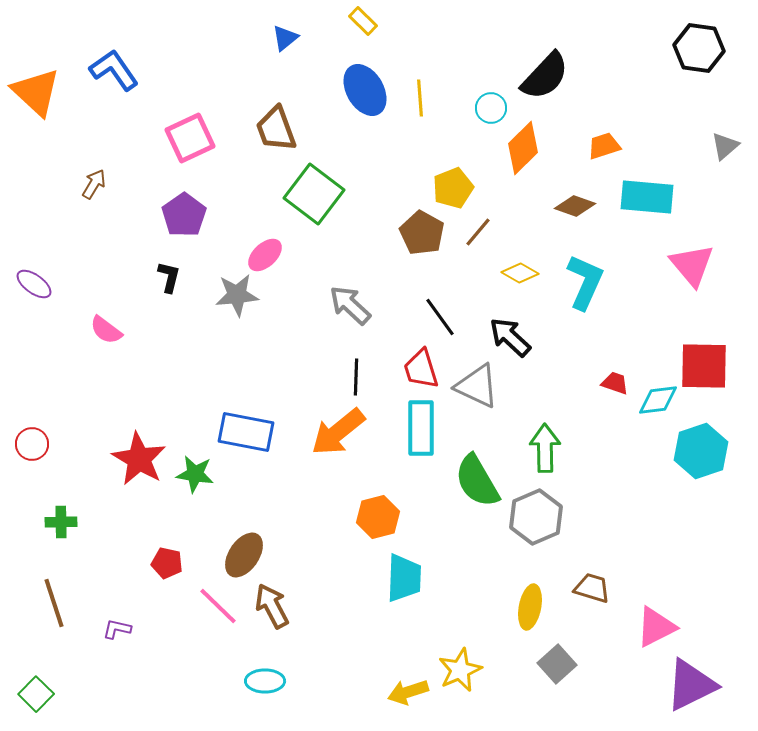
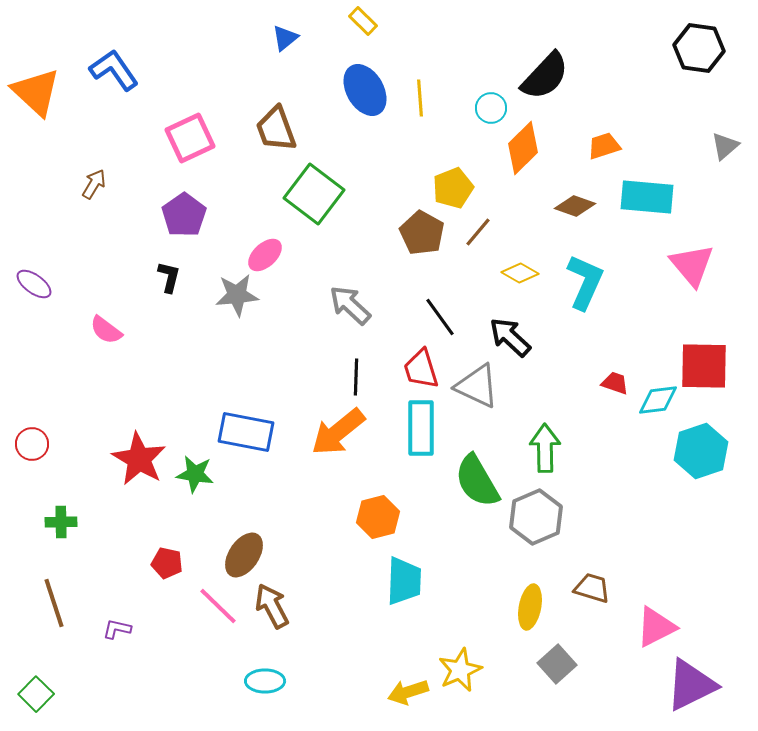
cyan trapezoid at (404, 578): moved 3 px down
